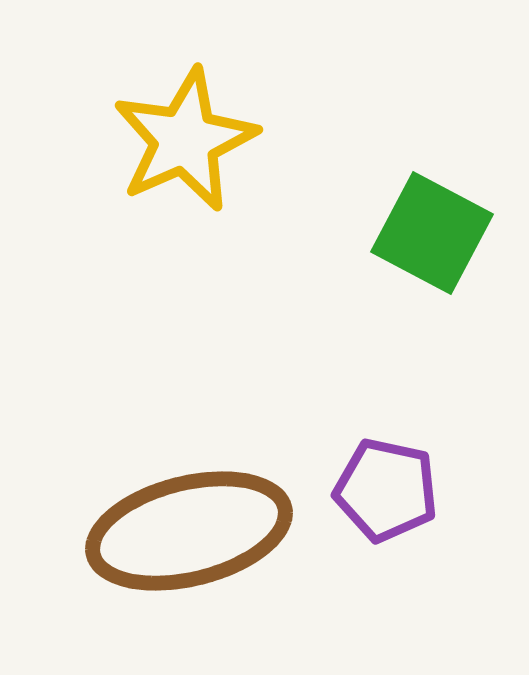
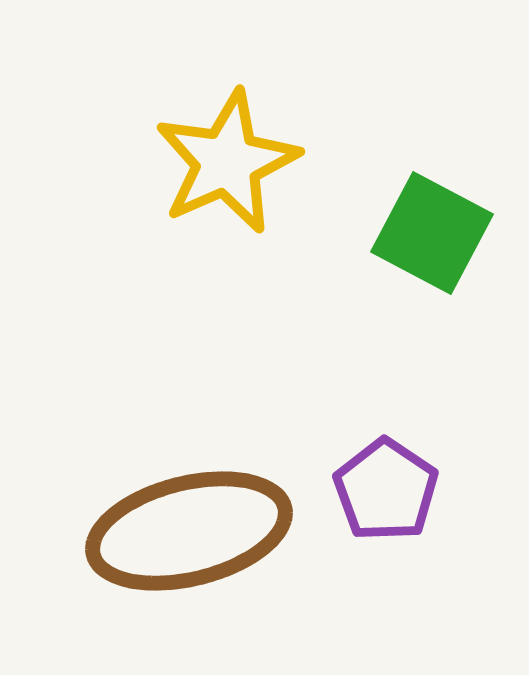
yellow star: moved 42 px right, 22 px down
purple pentagon: rotated 22 degrees clockwise
